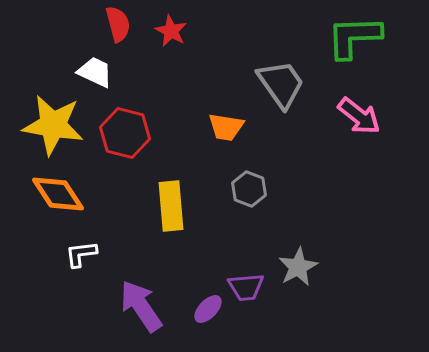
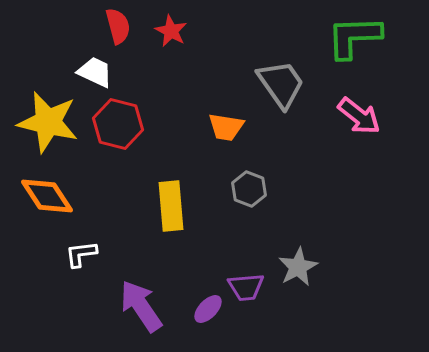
red semicircle: moved 2 px down
yellow star: moved 5 px left, 3 px up; rotated 4 degrees clockwise
red hexagon: moved 7 px left, 9 px up
orange diamond: moved 11 px left, 2 px down
